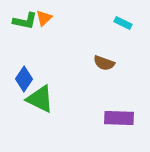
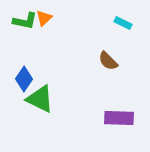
brown semicircle: moved 4 px right, 2 px up; rotated 25 degrees clockwise
